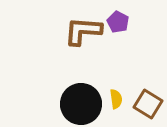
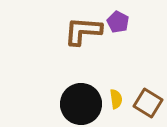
brown square: moved 1 px up
